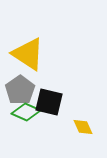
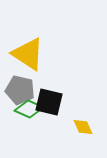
gray pentagon: rotated 24 degrees counterclockwise
green diamond: moved 3 px right, 3 px up
